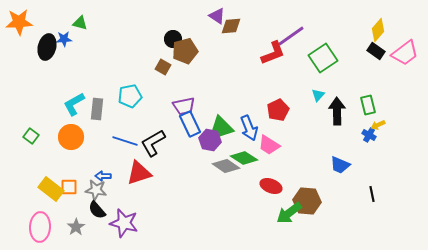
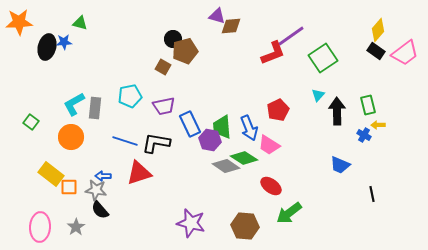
purple triangle at (217, 16): rotated 18 degrees counterclockwise
blue star at (64, 39): moved 3 px down
purple trapezoid at (184, 106): moved 20 px left
gray rectangle at (97, 109): moved 2 px left, 1 px up
yellow arrow at (378, 125): rotated 24 degrees clockwise
green trapezoid at (222, 127): rotated 40 degrees clockwise
blue cross at (369, 135): moved 5 px left
green square at (31, 136): moved 14 px up
black L-shape at (153, 143): moved 3 px right; rotated 40 degrees clockwise
red ellipse at (271, 186): rotated 15 degrees clockwise
yellow rectangle at (51, 189): moved 15 px up
brown hexagon at (307, 201): moved 62 px left, 25 px down
black semicircle at (97, 210): moved 3 px right
purple star at (124, 223): moved 67 px right
